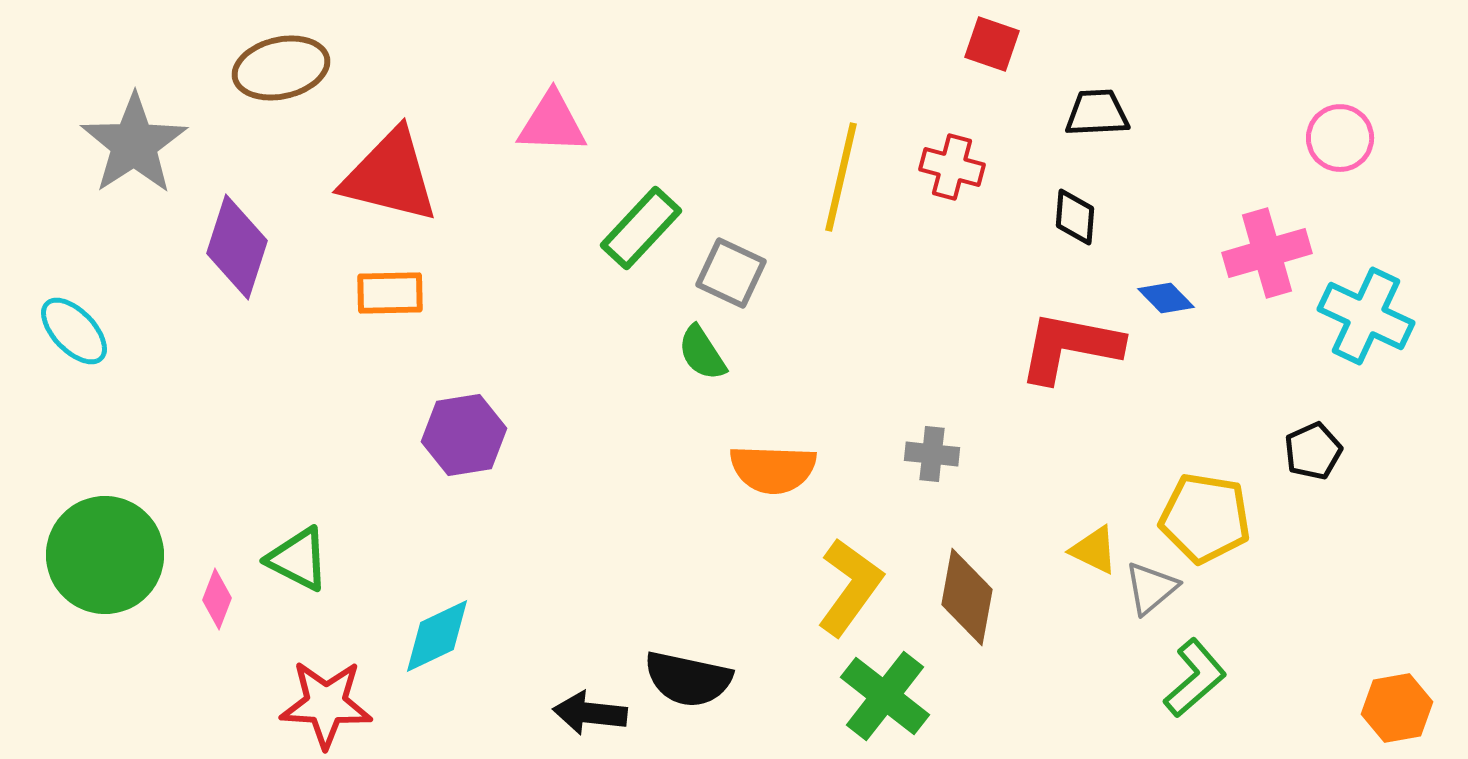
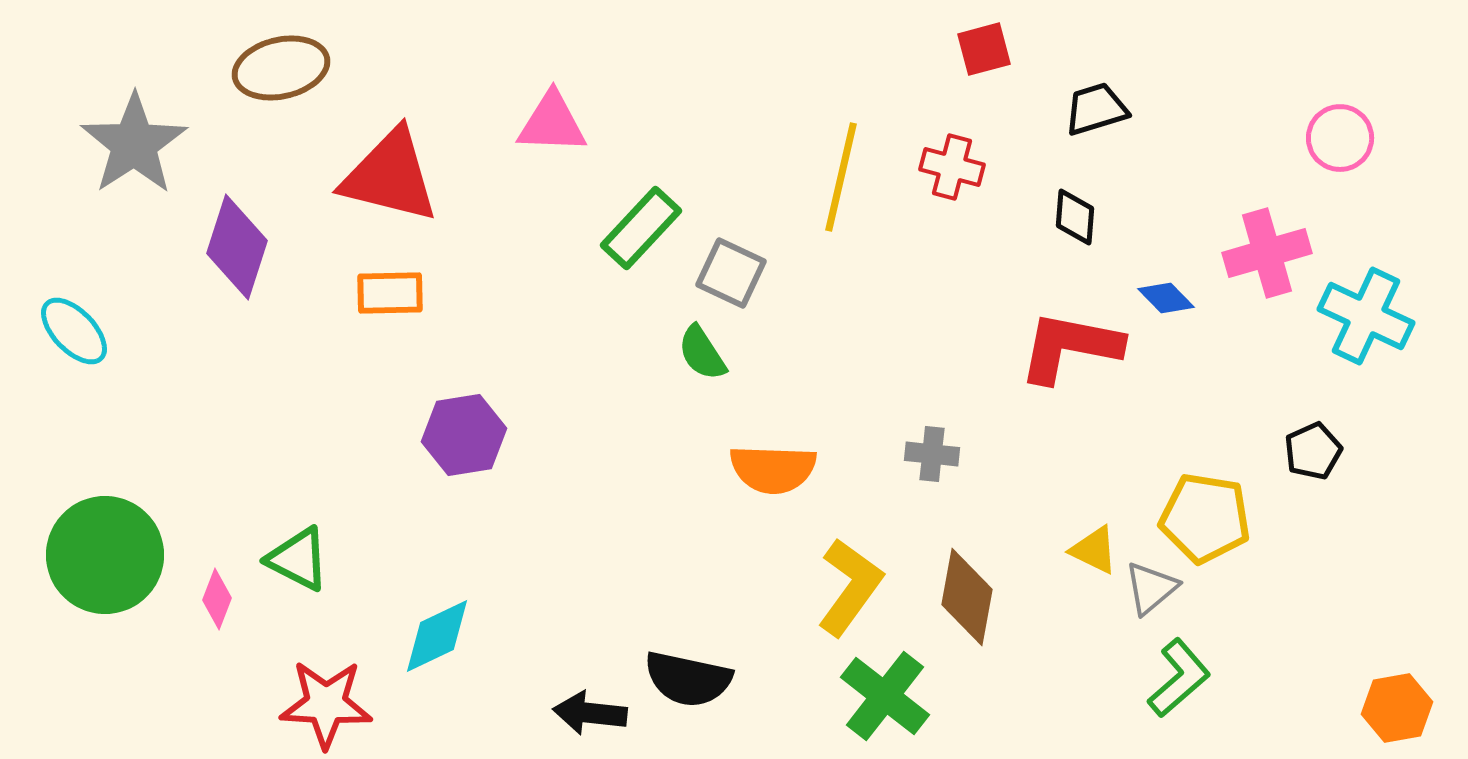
red square: moved 8 px left, 5 px down; rotated 34 degrees counterclockwise
black trapezoid: moved 1 px left, 4 px up; rotated 14 degrees counterclockwise
green L-shape: moved 16 px left
